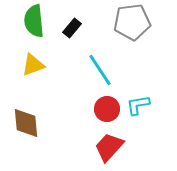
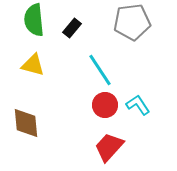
green semicircle: moved 1 px up
yellow triangle: rotated 35 degrees clockwise
cyan L-shape: rotated 65 degrees clockwise
red circle: moved 2 px left, 4 px up
